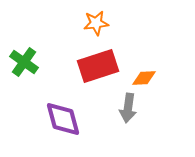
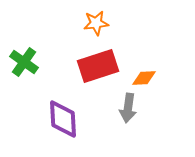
purple diamond: rotated 12 degrees clockwise
